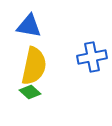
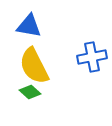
yellow semicircle: rotated 141 degrees clockwise
